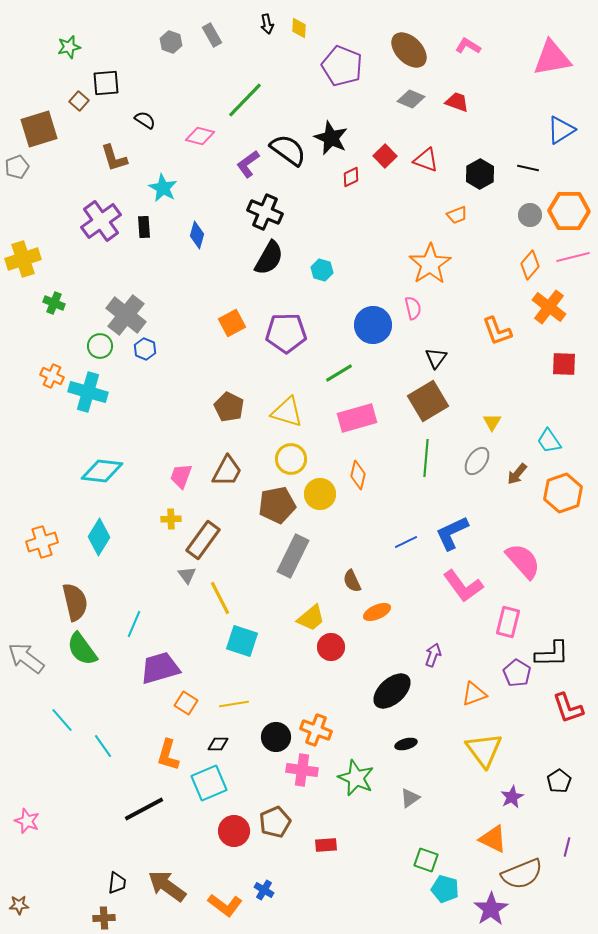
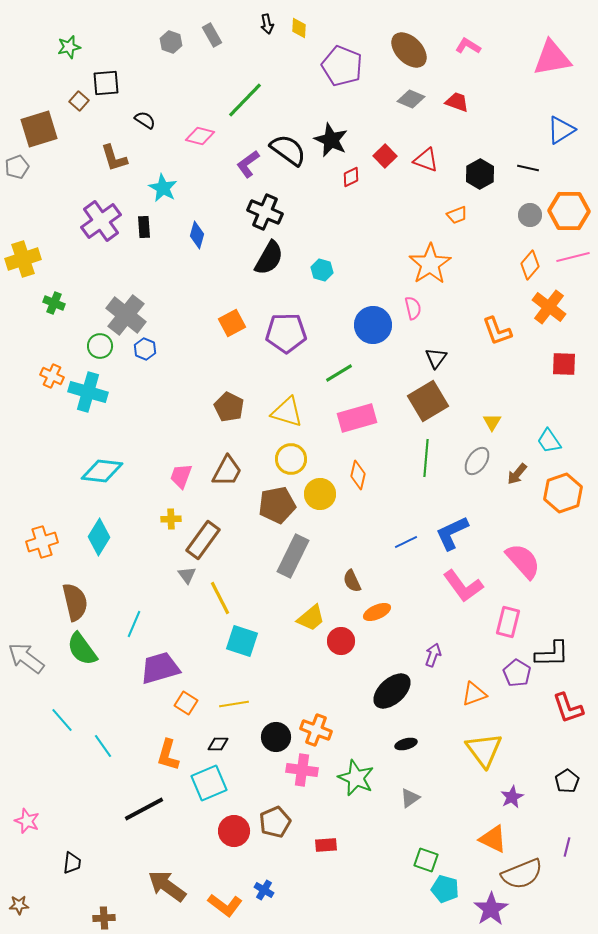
black star at (331, 138): moved 2 px down
red circle at (331, 647): moved 10 px right, 6 px up
black pentagon at (559, 781): moved 8 px right
black trapezoid at (117, 883): moved 45 px left, 20 px up
